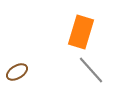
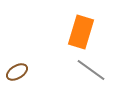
gray line: rotated 12 degrees counterclockwise
